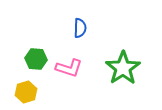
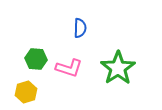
green star: moved 5 px left
